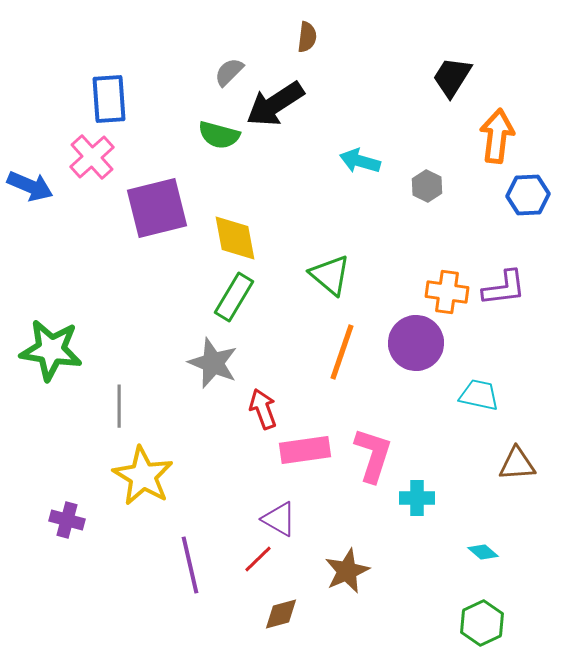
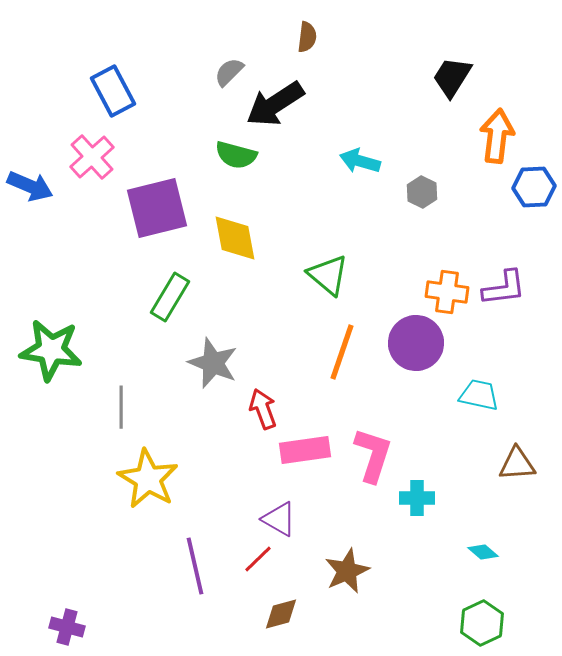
blue rectangle: moved 4 px right, 8 px up; rotated 24 degrees counterclockwise
green semicircle: moved 17 px right, 20 px down
gray hexagon: moved 5 px left, 6 px down
blue hexagon: moved 6 px right, 8 px up
green triangle: moved 2 px left
green rectangle: moved 64 px left
gray line: moved 2 px right, 1 px down
yellow star: moved 5 px right, 3 px down
purple cross: moved 107 px down
purple line: moved 5 px right, 1 px down
